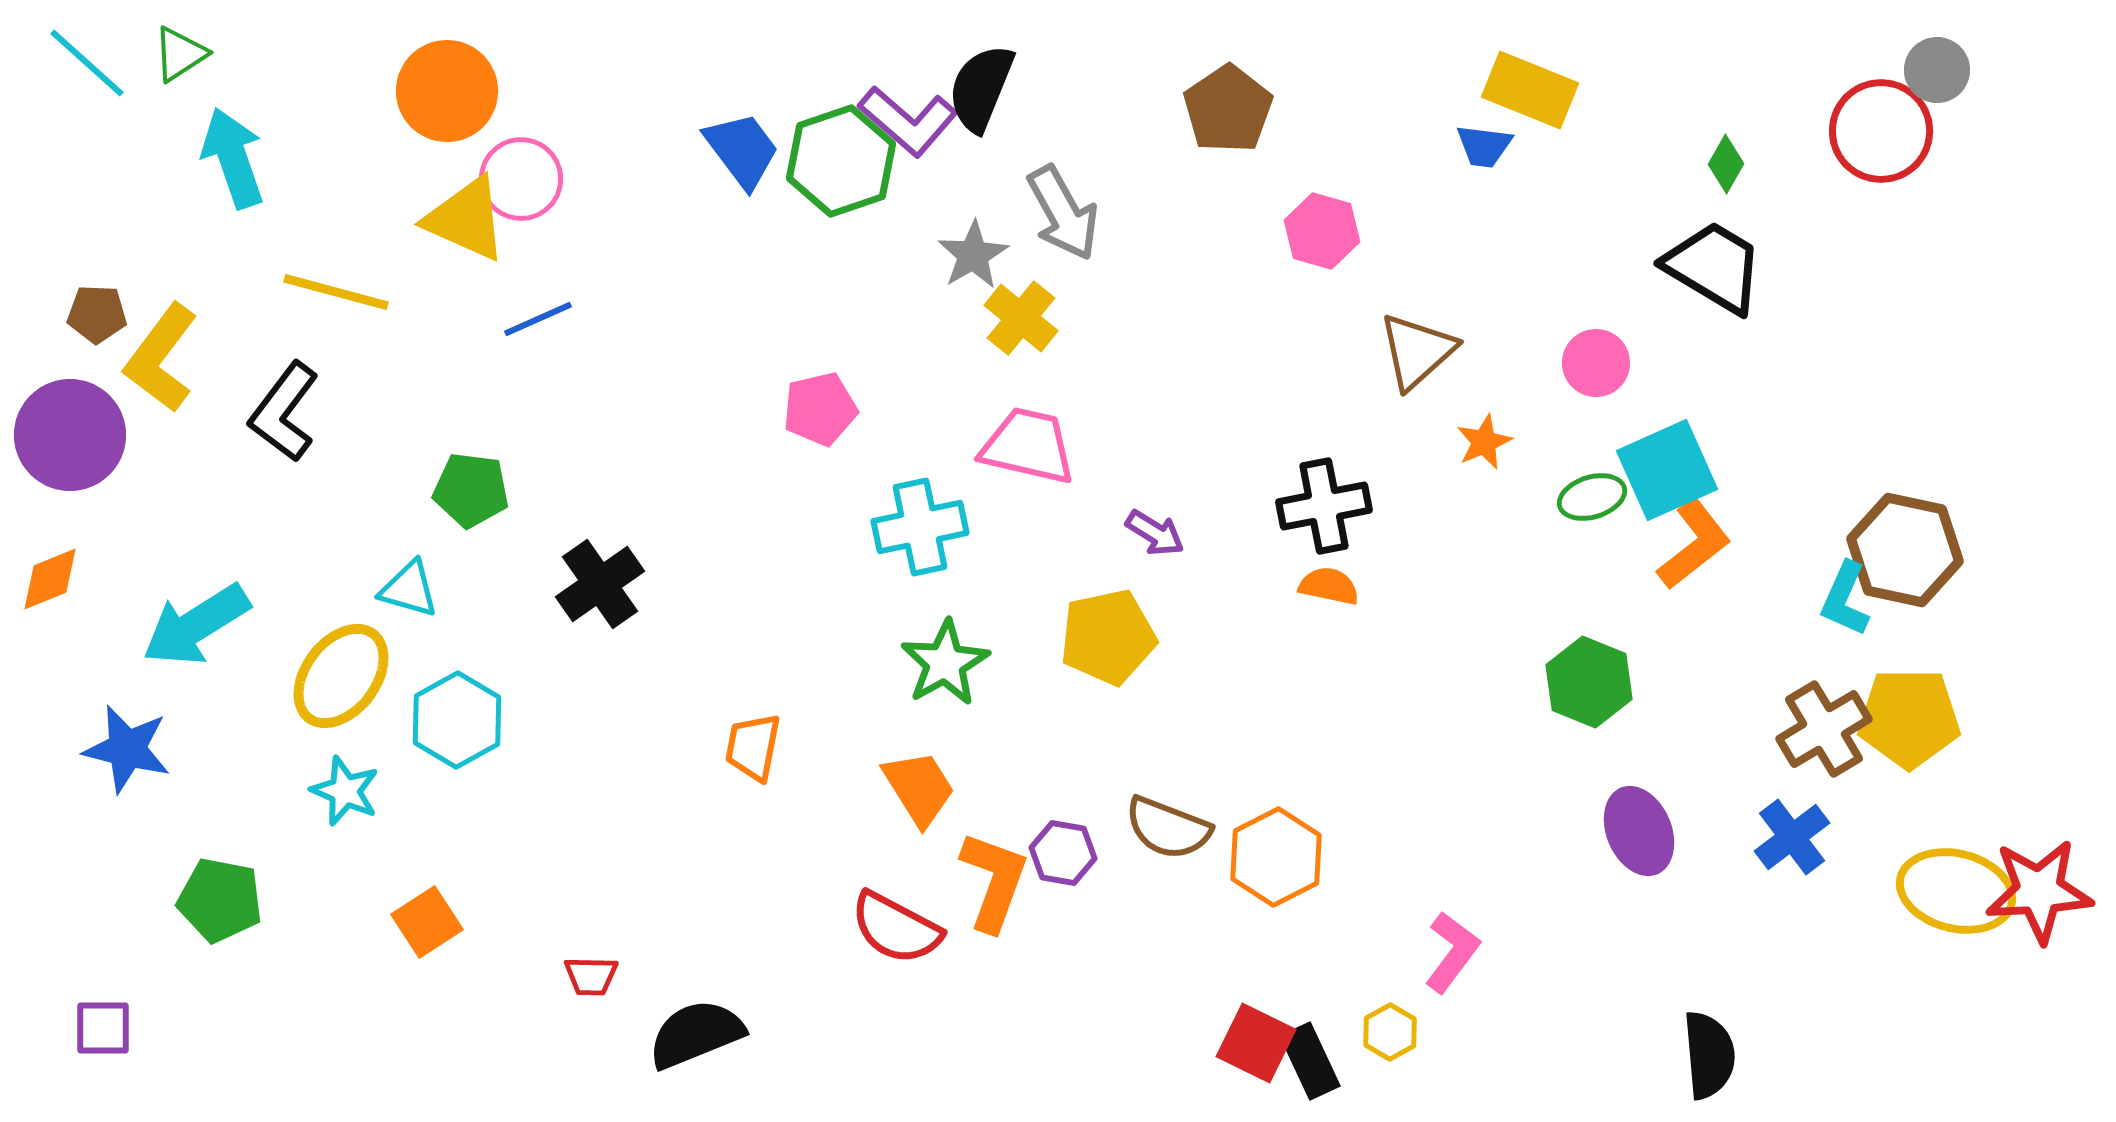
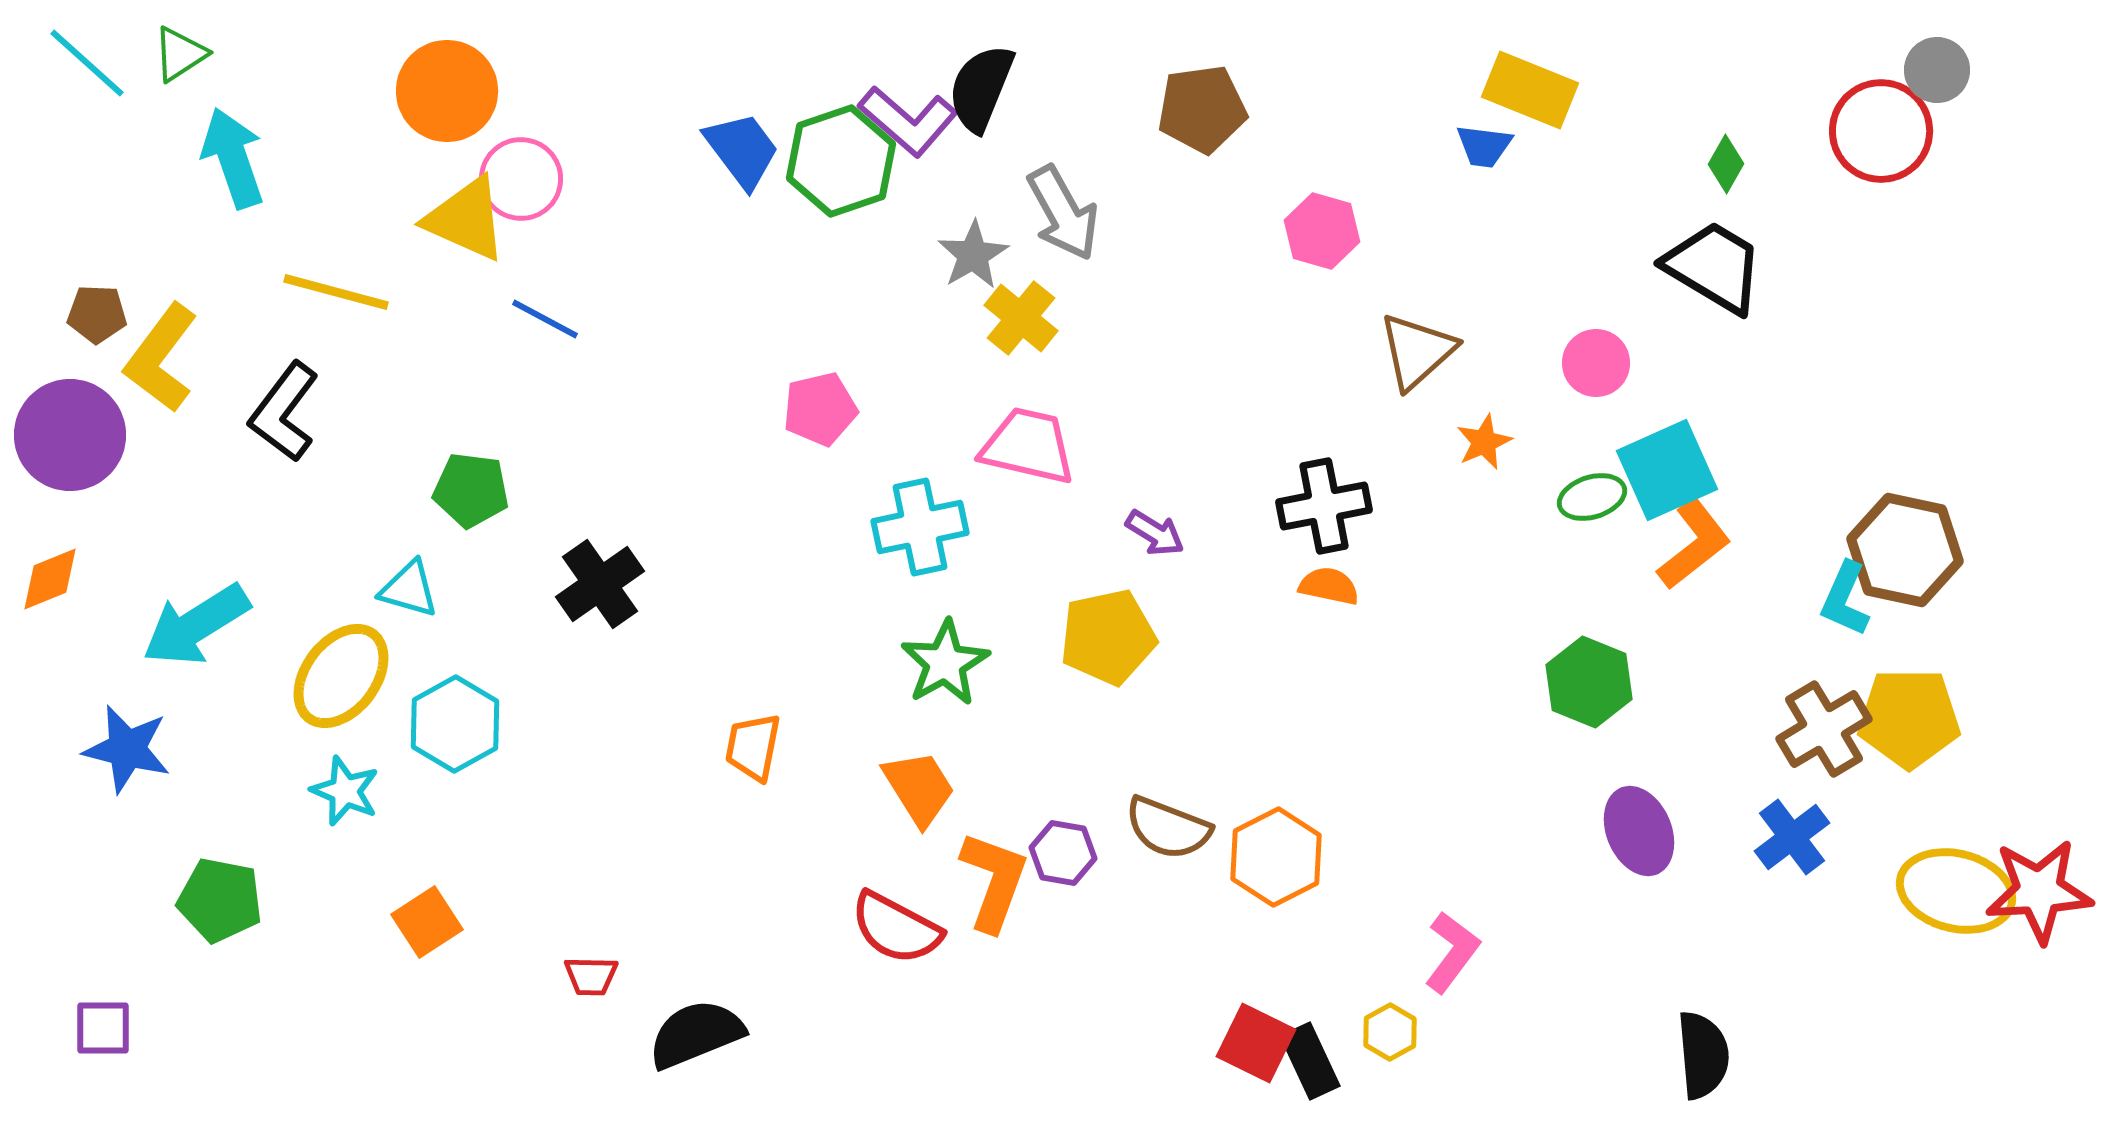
brown pentagon at (1228, 109): moved 26 px left; rotated 26 degrees clockwise
blue line at (538, 319): moved 7 px right; rotated 52 degrees clockwise
cyan hexagon at (457, 720): moved 2 px left, 4 px down
black semicircle at (1709, 1055): moved 6 px left
